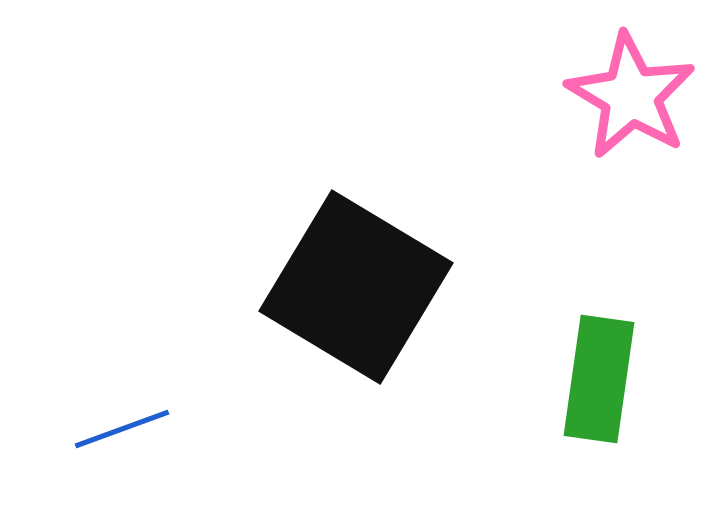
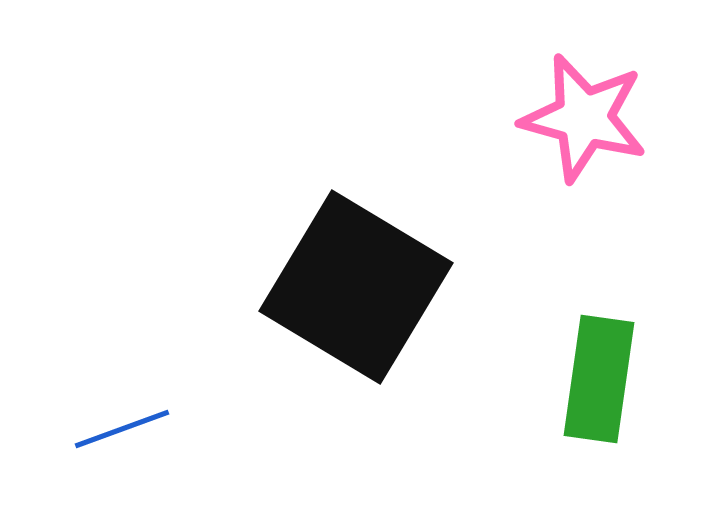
pink star: moved 47 px left, 22 px down; rotated 16 degrees counterclockwise
